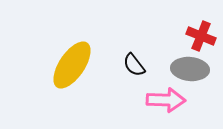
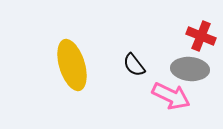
yellow ellipse: rotated 51 degrees counterclockwise
pink arrow: moved 5 px right, 4 px up; rotated 24 degrees clockwise
